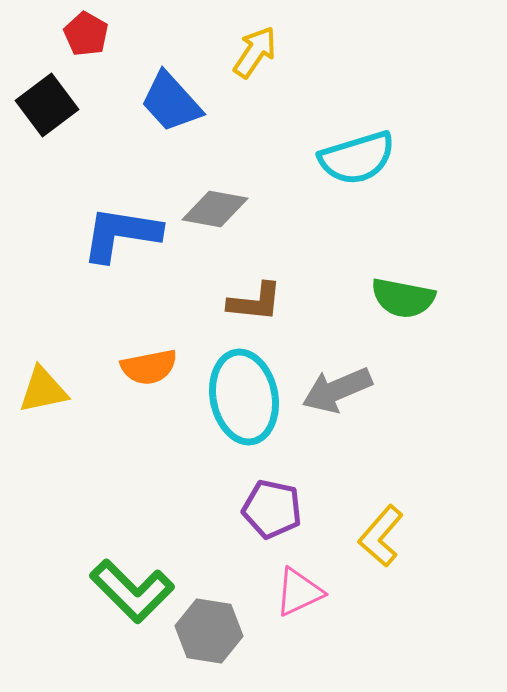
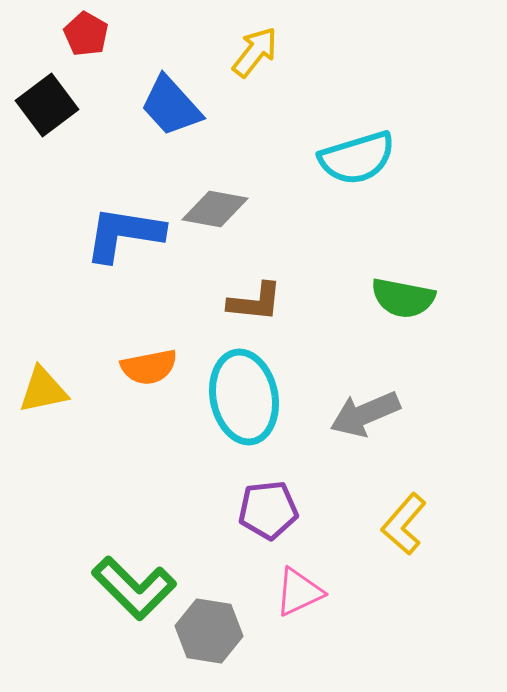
yellow arrow: rotated 4 degrees clockwise
blue trapezoid: moved 4 px down
blue L-shape: moved 3 px right
gray arrow: moved 28 px right, 24 px down
purple pentagon: moved 4 px left, 1 px down; rotated 18 degrees counterclockwise
yellow L-shape: moved 23 px right, 12 px up
green L-shape: moved 2 px right, 3 px up
